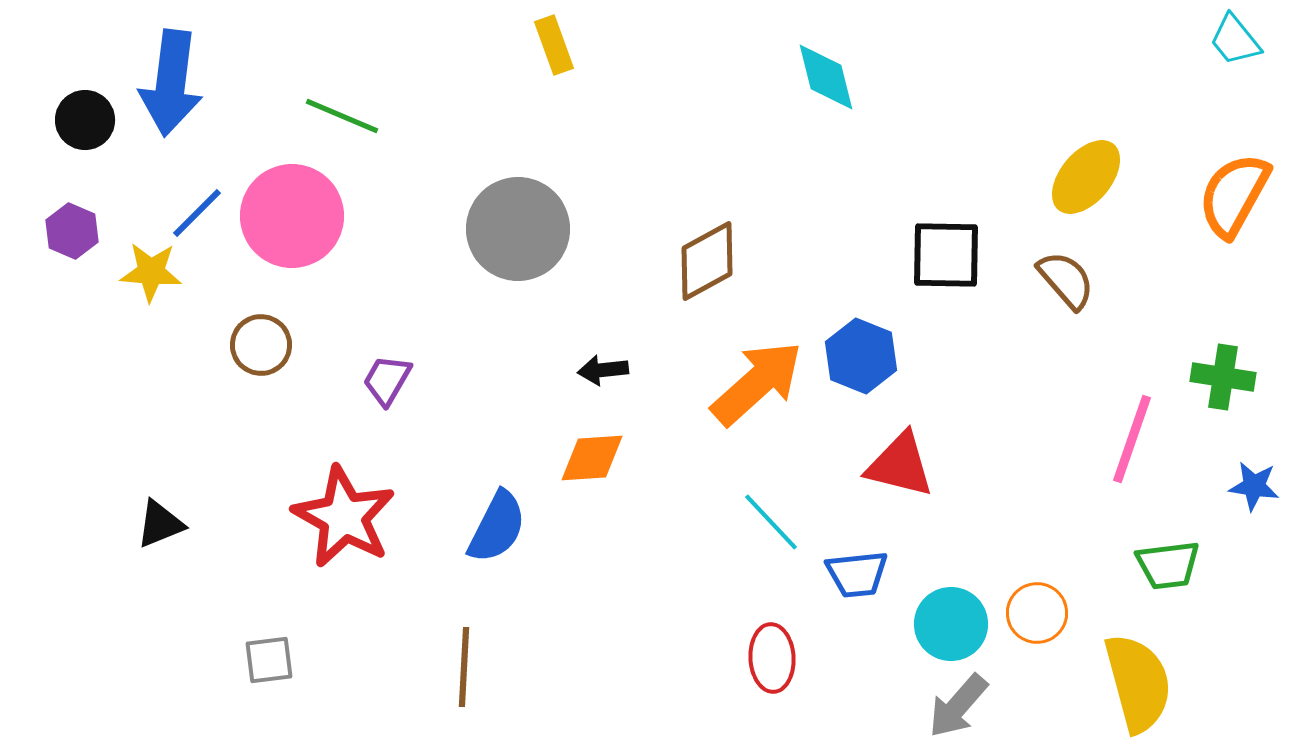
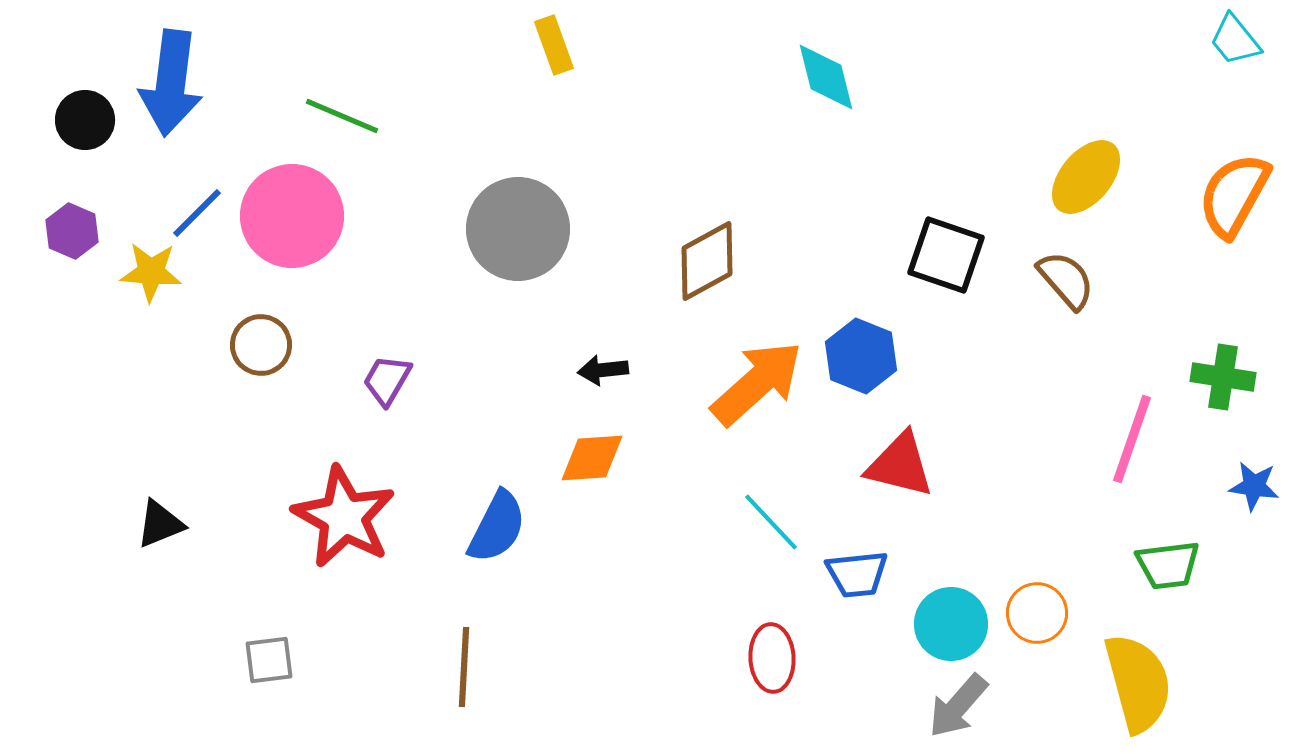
black square: rotated 18 degrees clockwise
